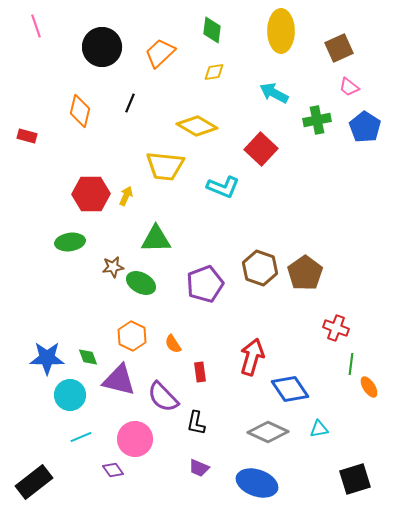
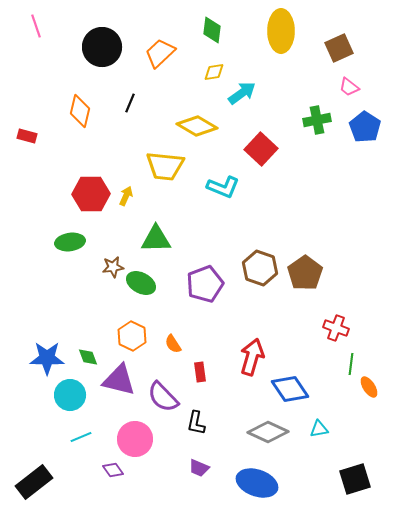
cyan arrow at (274, 93): moved 32 px left; rotated 116 degrees clockwise
